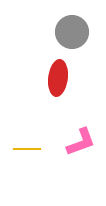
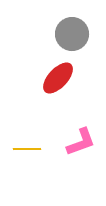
gray circle: moved 2 px down
red ellipse: rotated 36 degrees clockwise
